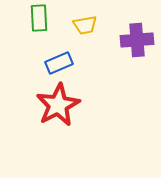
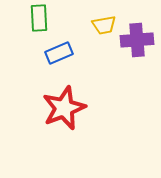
yellow trapezoid: moved 19 px right
blue rectangle: moved 10 px up
red star: moved 6 px right, 3 px down; rotated 6 degrees clockwise
